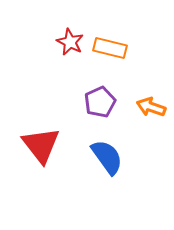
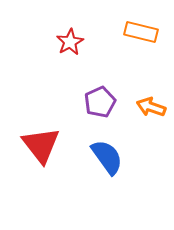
red star: rotated 16 degrees clockwise
orange rectangle: moved 31 px right, 16 px up
